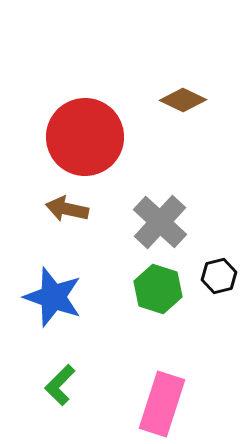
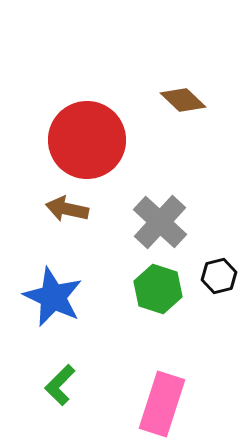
brown diamond: rotated 18 degrees clockwise
red circle: moved 2 px right, 3 px down
blue star: rotated 6 degrees clockwise
